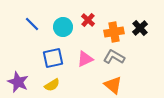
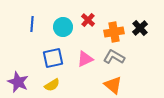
blue line: rotated 49 degrees clockwise
